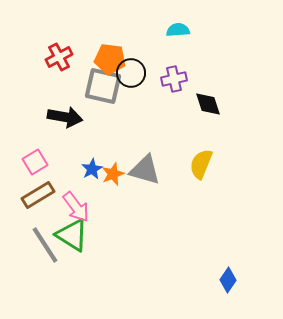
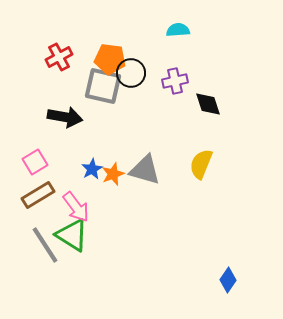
purple cross: moved 1 px right, 2 px down
